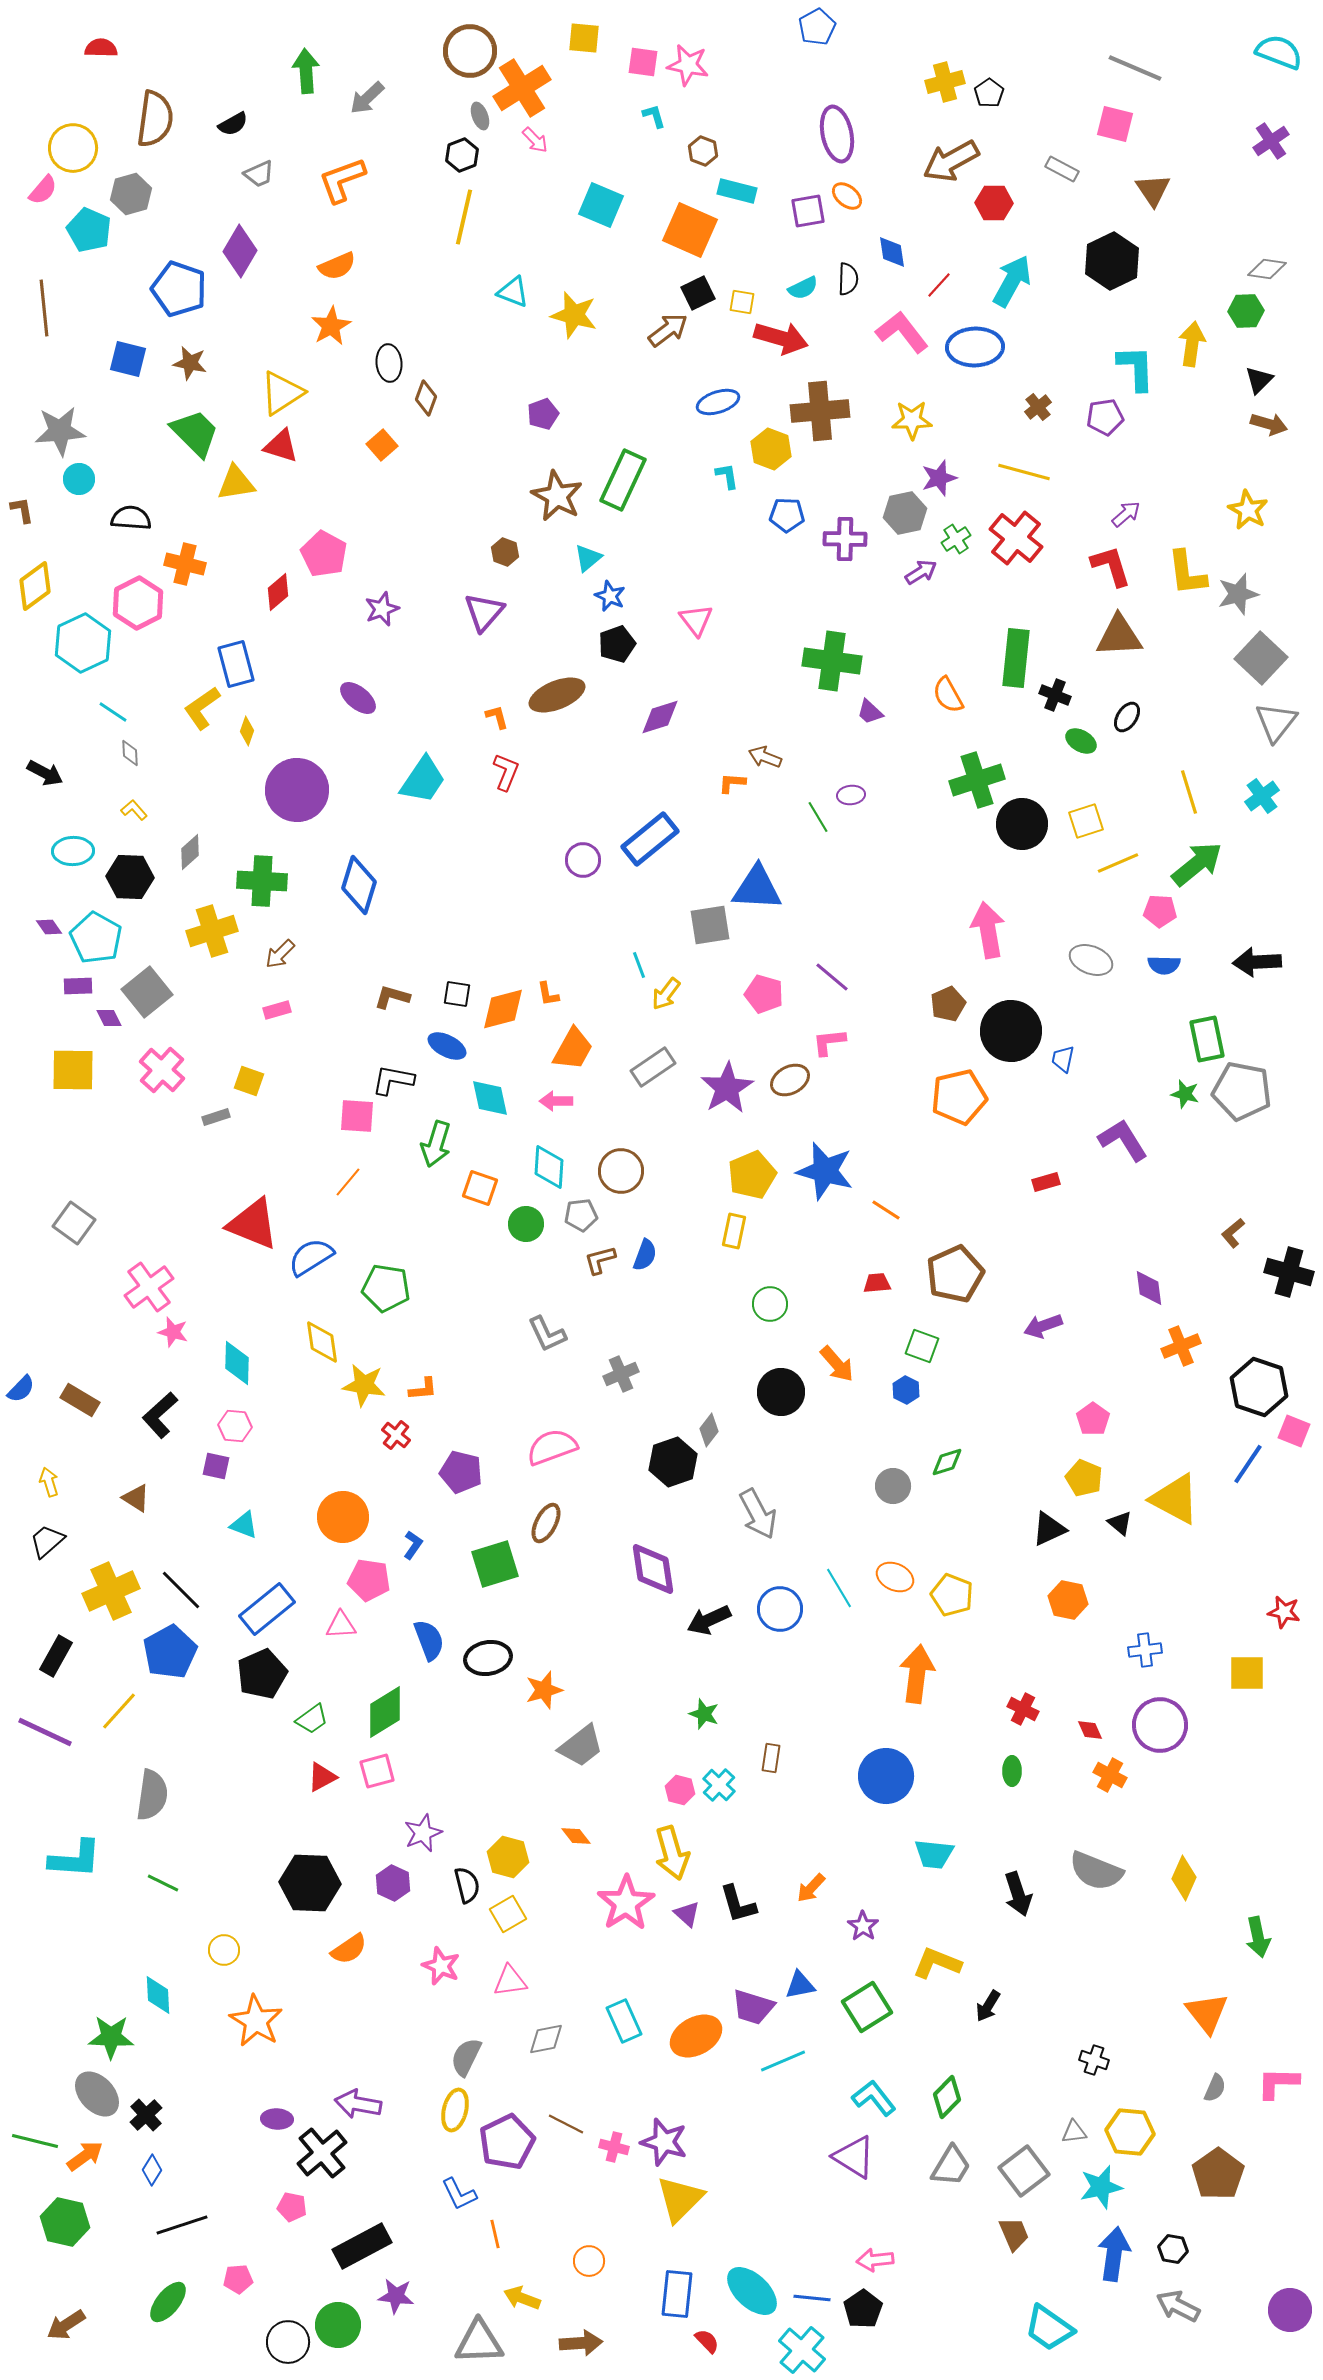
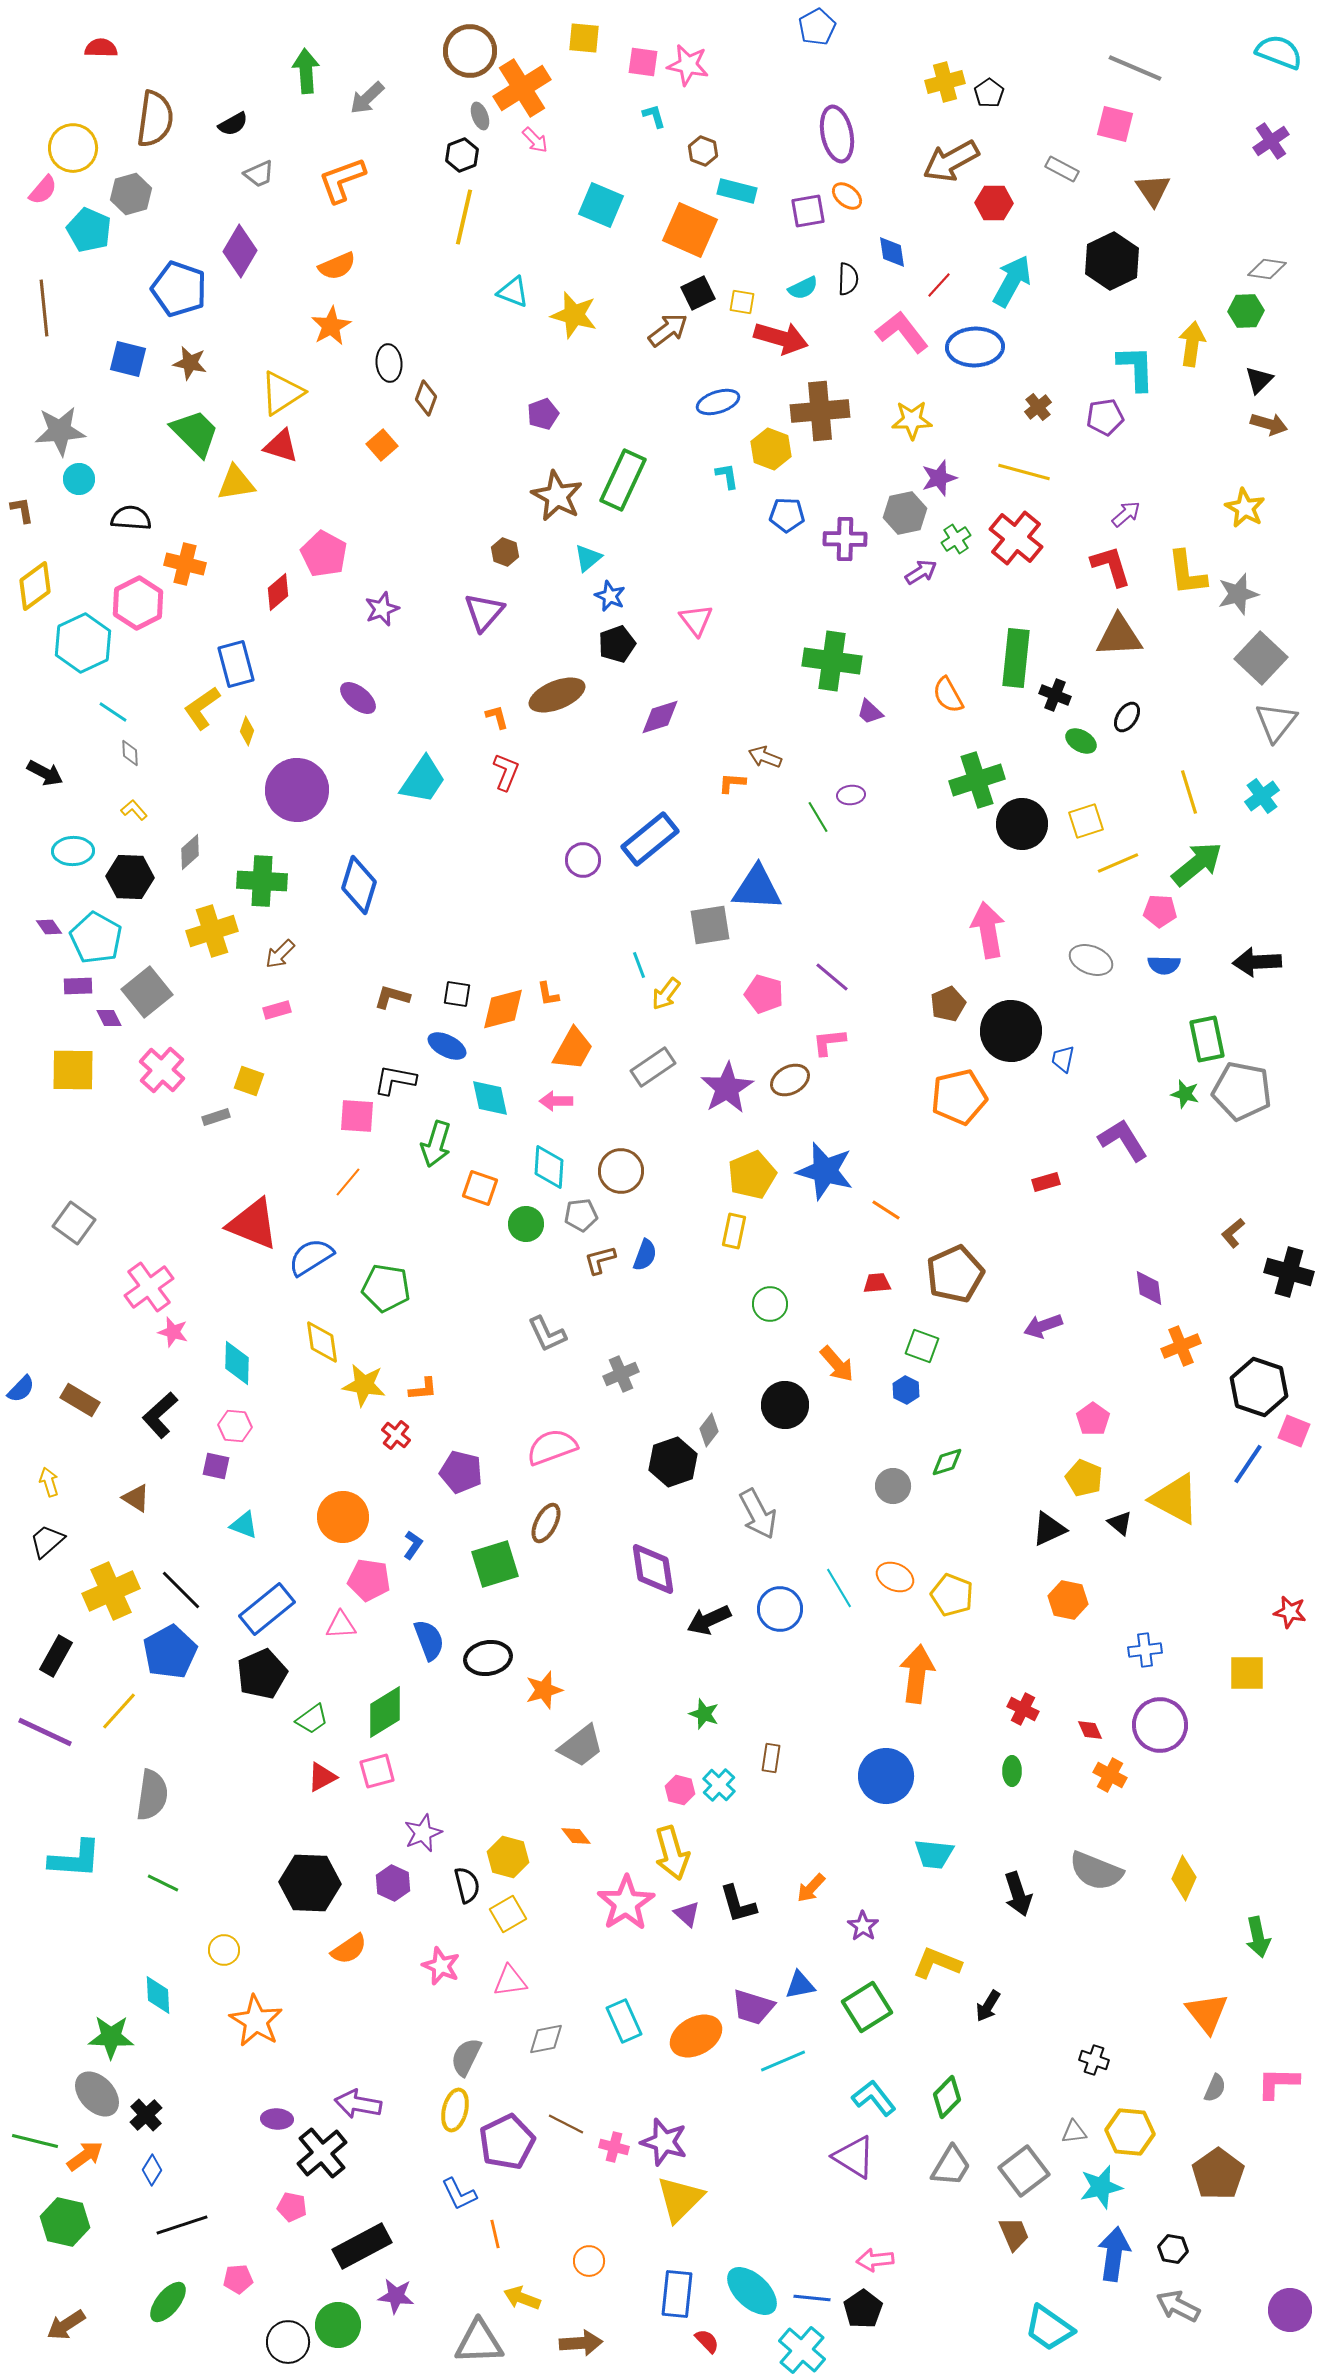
yellow star at (1248, 510): moved 3 px left, 2 px up
black L-shape at (393, 1080): moved 2 px right
black circle at (781, 1392): moved 4 px right, 13 px down
red star at (1284, 1612): moved 6 px right
